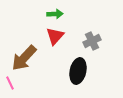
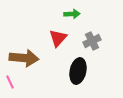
green arrow: moved 17 px right
red triangle: moved 3 px right, 2 px down
brown arrow: rotated 128 degrees counterclockwise
pink line: moved 1 px up
